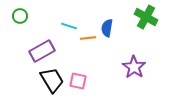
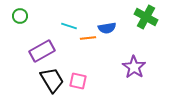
blue semicircle: rotated 108 degrees counterclockwise
